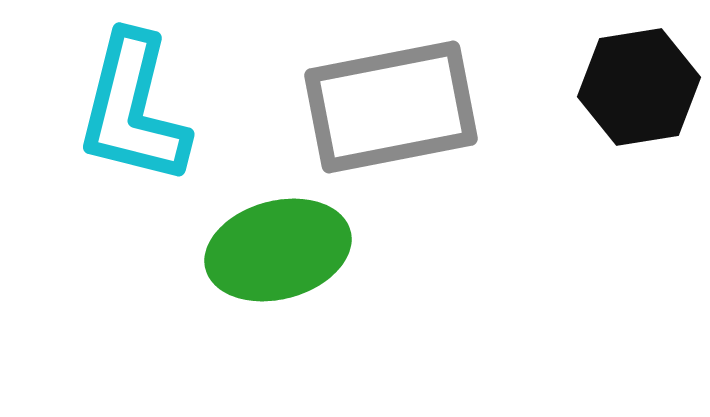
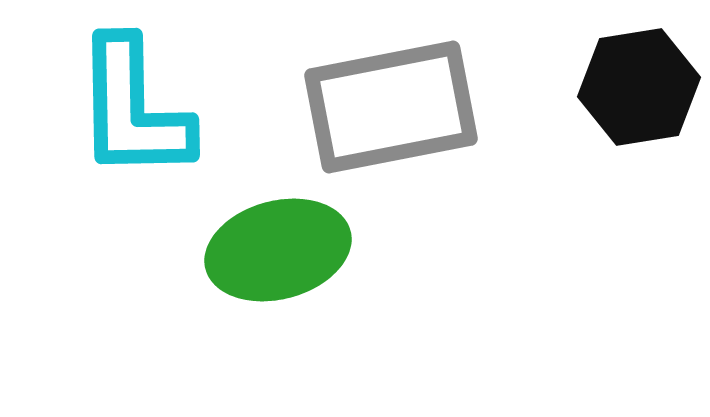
cyan L-shape: rotated 15 degrees counterclockwise
